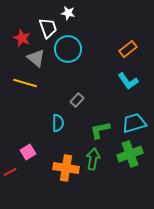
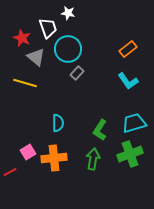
gray triangle: moved 1 px up
gray rectangle: moved 27 px up
green L-shape: rotated 45 degrees counterclockwise
orange cross: moved 12 px left, 10 px up; rotated 15 degrees counterclockwise
